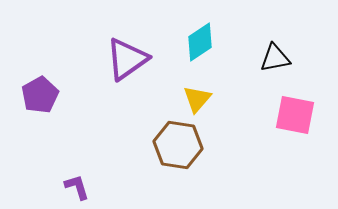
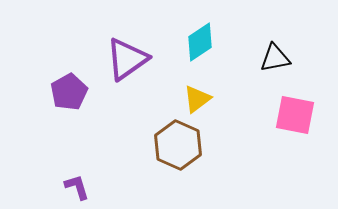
purple pentagon: moved 29 px right, 3 px up
yellow triangle: rotated 12 degrees clockwise
brown hexagon: rotated 15 degrees clockwise
